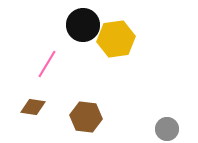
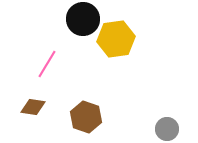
black circle: moved 6 px up
brown hexagon: rotated 12 degrees clockwise
